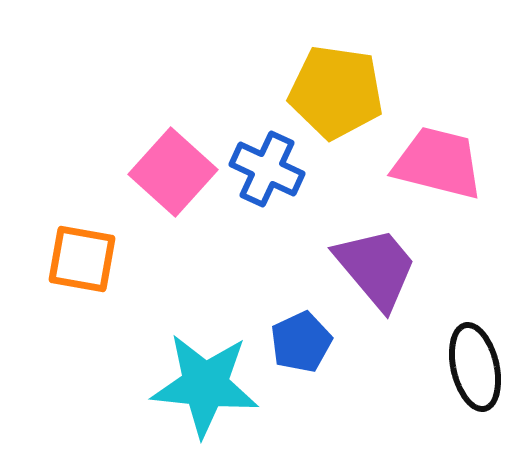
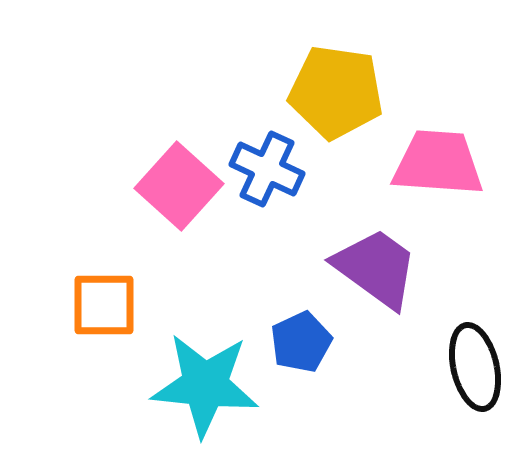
pink trapezoid: rotated 10 degrees counterclockwise
pink square: moved 6 px right, 14 px down
orange square: moved 22 px right, 46 px down; rotated 10 degrees counterclockwise
purple trapezoid: rotated 14 degrees counterclockwise
